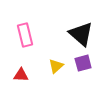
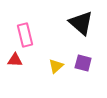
black triangle: moved 11 px up
purple square: rotated 30 degrees clockwise
red triangle: moved 6 px left, 15 px up
